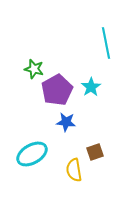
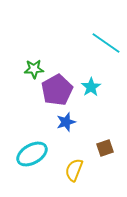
cyan line: rotated 44 degrees counterclockwise
green star: rotated 18 degrees counterclockwise
blue star: rotated 24 degrees counterclockwise
brown square: moved 10 px right, 4 px up
yellow semicircle: rotated 30 degrees clockwise
